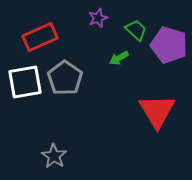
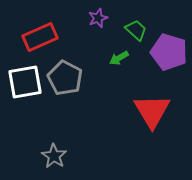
purple pentagon: moved 7 px down
gray pentagon: rotated 8 degrees counterclockwise
red triangle: moved 5 px left
